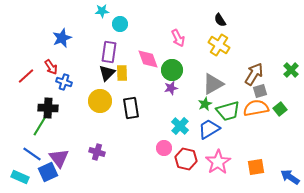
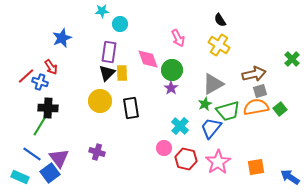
green cross: moved 1 px right, 11 px up
brown arrow: rotated 45 degrees clockwise
blue cross: moved 24 px left
purple star: rotated 24 degrees counterclockwise
orange semicircle: moved 1 px up
blue trapezoid: moved 2 px right, 1 px up; rotated 20 degrees counterclockwise
blue square: moved 2 px right, 1 px down; rotated 12 degrees counterclockwise
